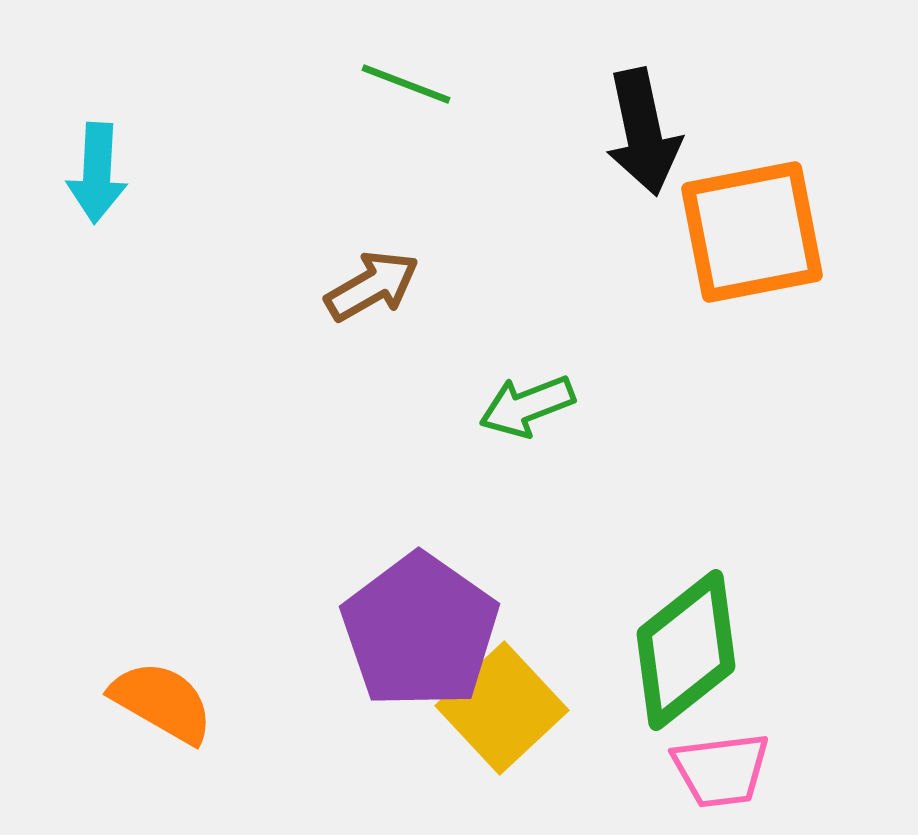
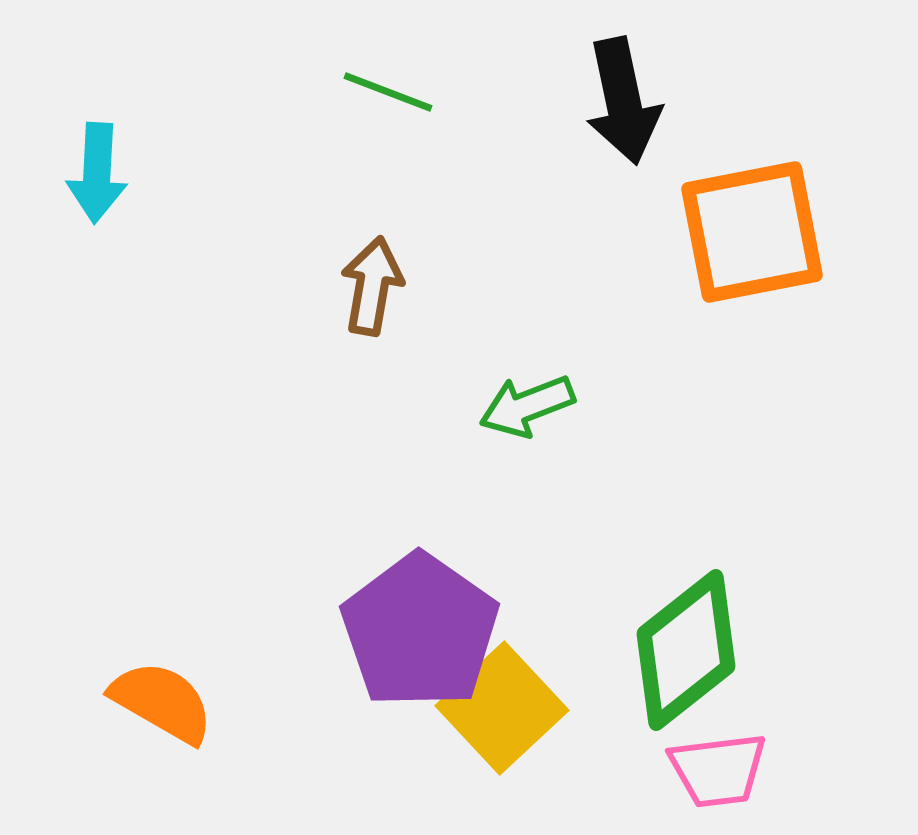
green line: moved 18 px left, 8 px down
black arrow: moved 20 px left, 31 px up
brown arrow: rotated 50 degrees counterclockwise
pink trapezoid: moved 3 px left
